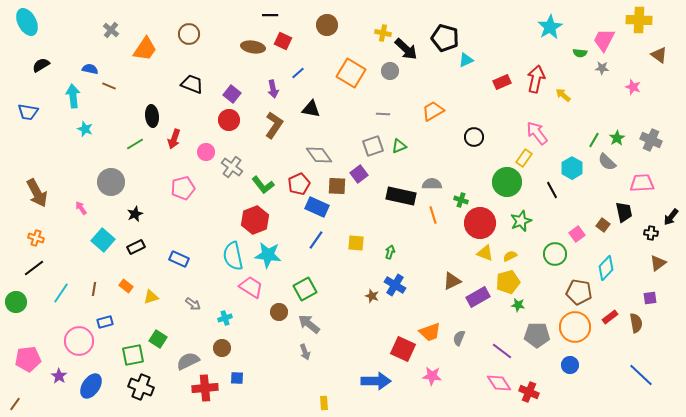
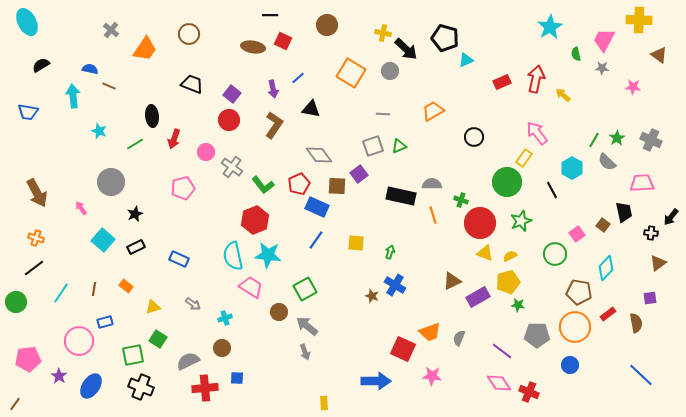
green semicircle at (580, 53): moved 4 px left, 1 px down; rotated 72 degrees clockwise
blue line at (298, 73): moved 5 px down
pink star at (633, 87): rotated 14 degrees counterclockwise
cyan star at (85, 129): moved 14 px right, 2 px down
yellow triangle at (151, 297): moved 2 px right, 10 px down
red rectangle at (610, 317): moved 2 px left, 3 px up
gray arrow at (309, 324): moved 2 px left, 2 px down
